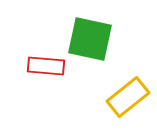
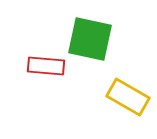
yellow rectangle: rotated 69 degrees clockwise
